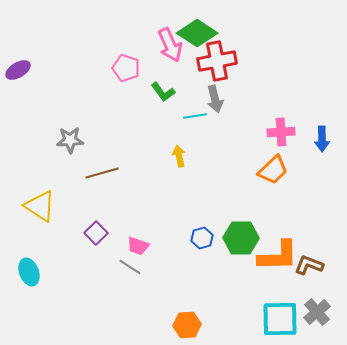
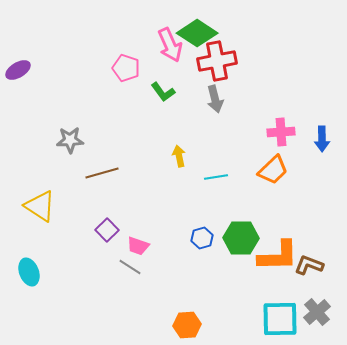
cyan line: moved 21 px right, 61 px down
purple square: moved 11 px right, 3 px up
